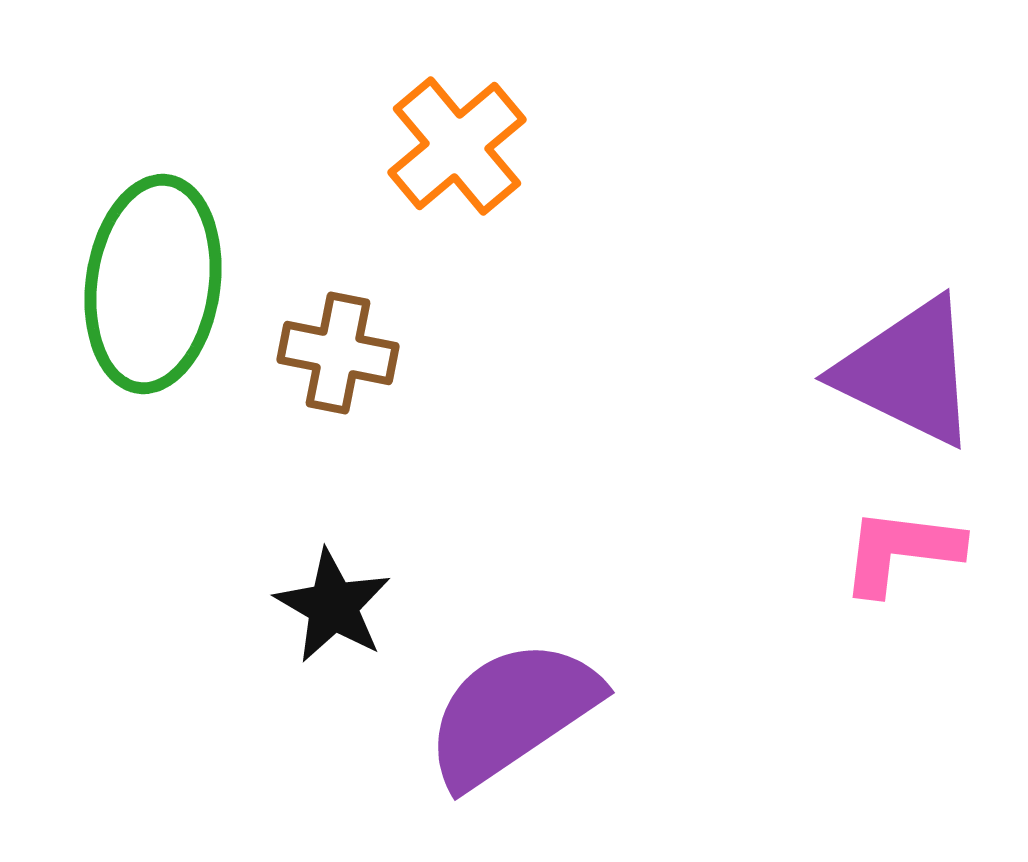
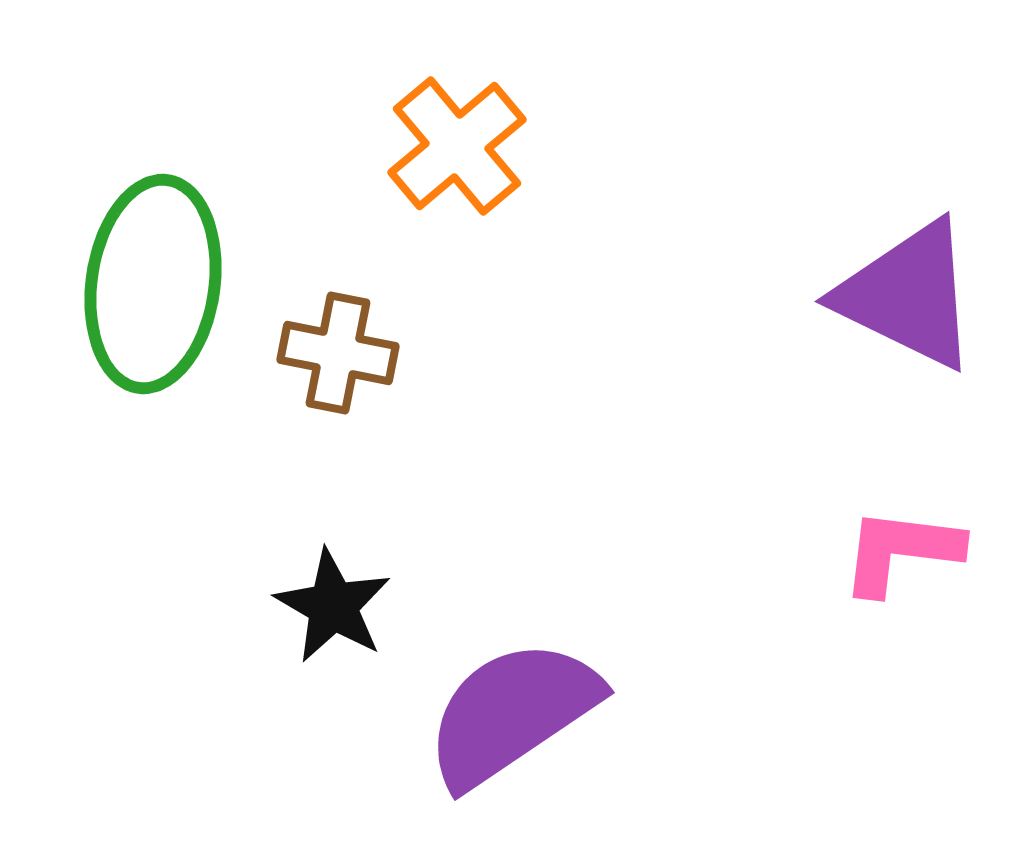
purple triangle: moved 77 px up
